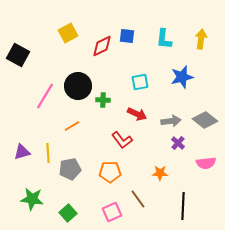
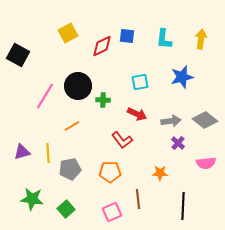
brown line: rotated 30 degrees clockwise
green square: moved 2 px left, 4 px up
